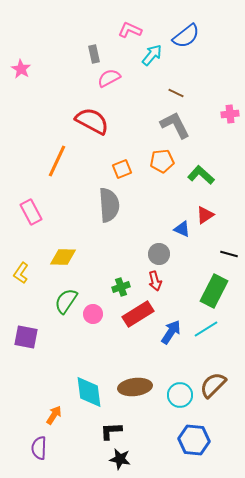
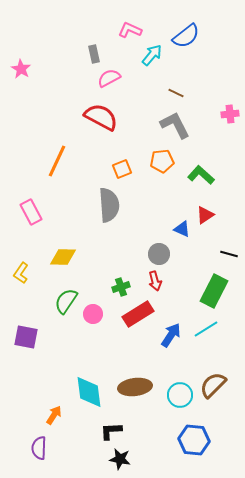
red semicircle: moved 9 px right, 4 px up
blue arrow: moved 3 px down
